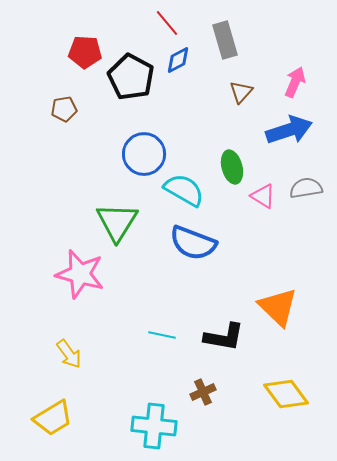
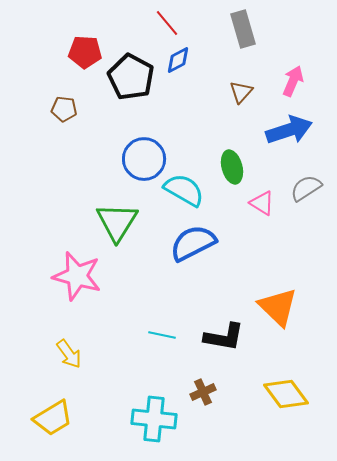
gray rectangle: moved 18 px right, 11 px up
pink arrow: moved 2 px left, 1 px up
brown pentagon: rotated 15 degrees clockwise
blue circle: moved 5 px down
gray semicircle: rotated 24 degrees counterclockwise
pink triangle: moved 1 px left, 7 px down
blue semicircle: rotated 132 degrees clockwise
pink star: moved 3 px left, 2 px down
cyan cross: moved 7 px up
